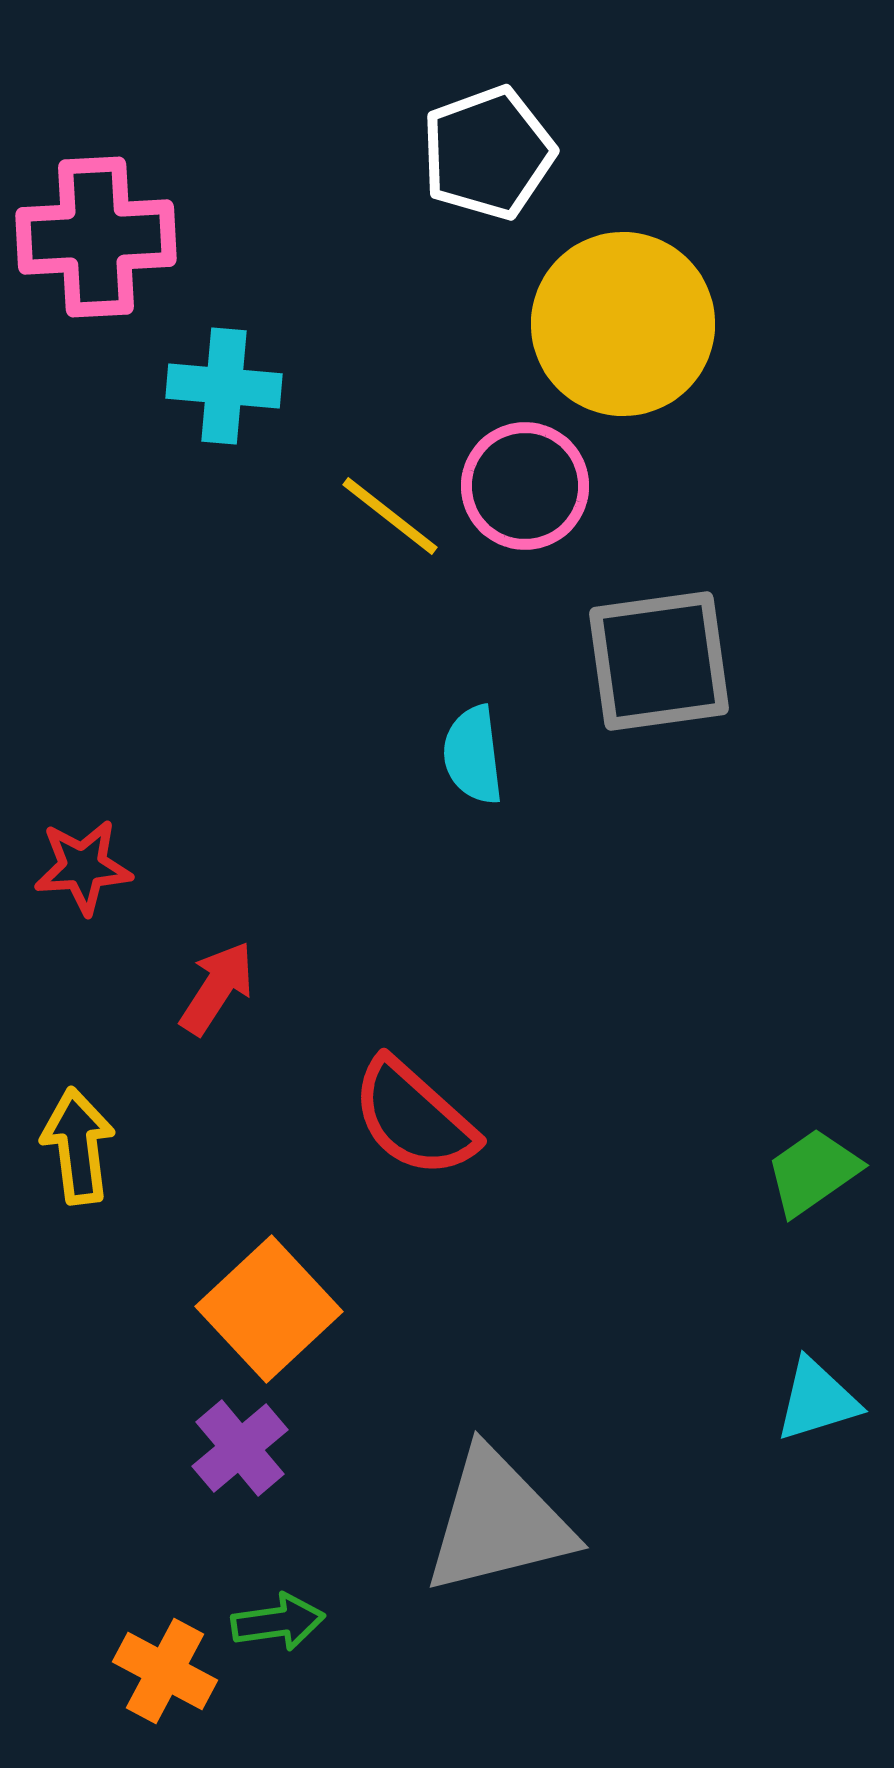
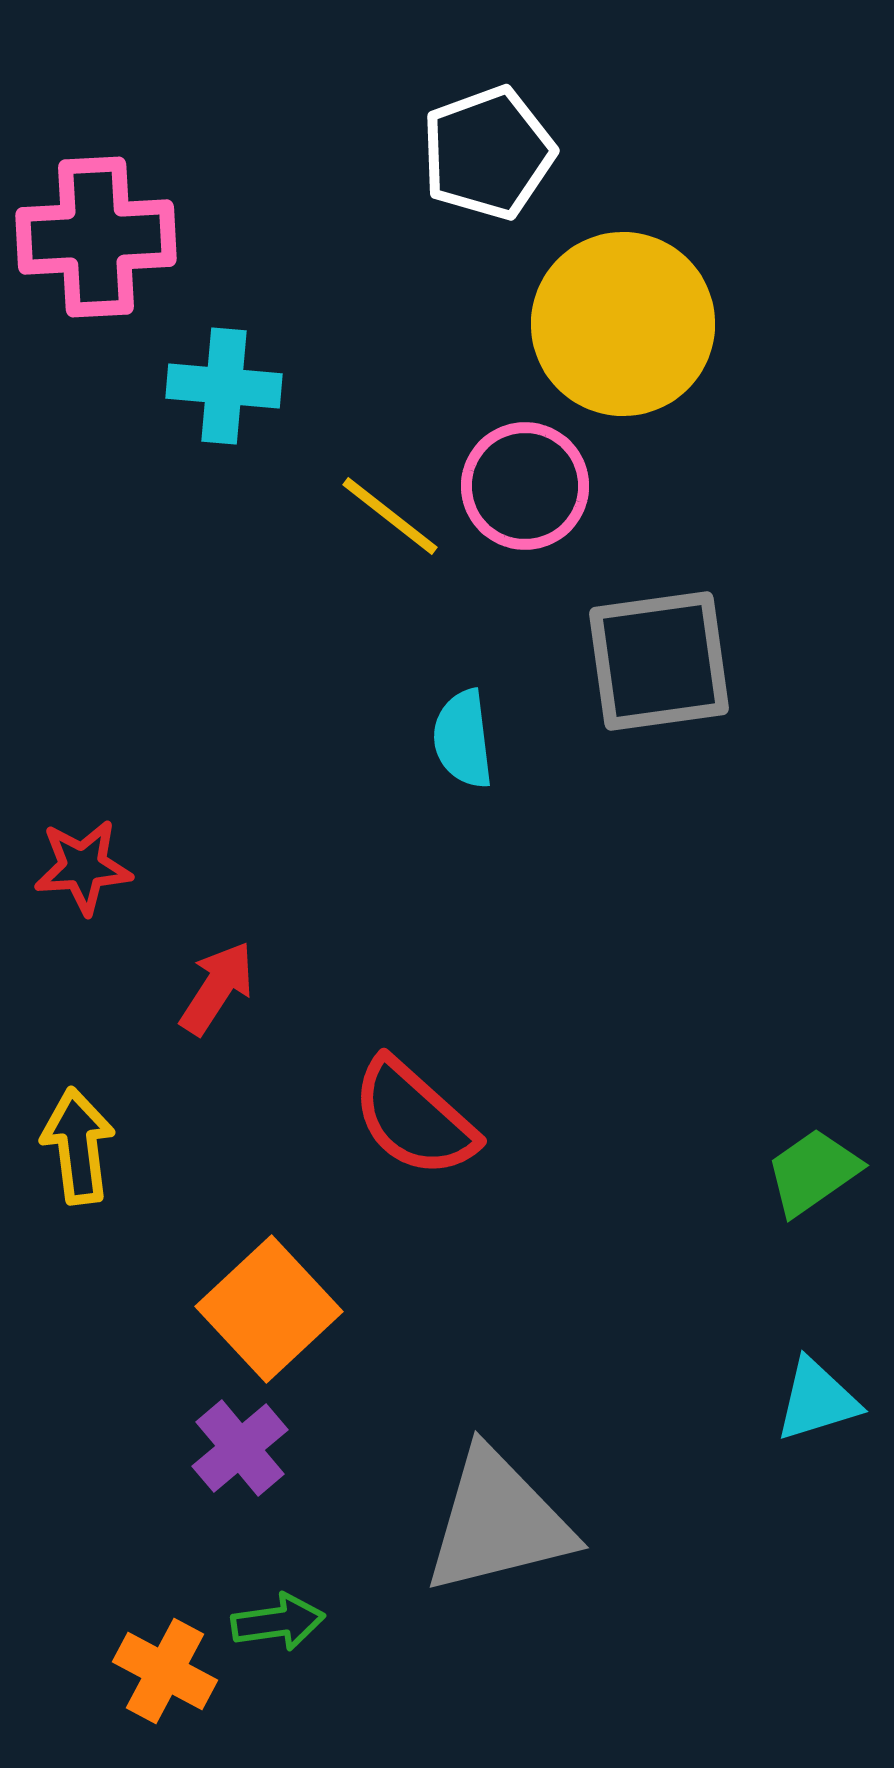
cyan semicircle: moved 10 px left, 16 px up
